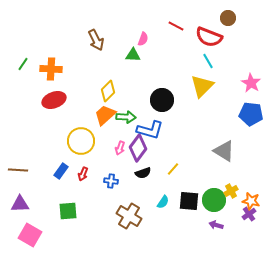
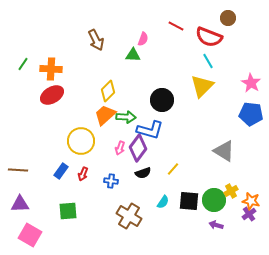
red ellipse: moved 2 px left, 5 px up; rotated 10 degrees counterclockwise
